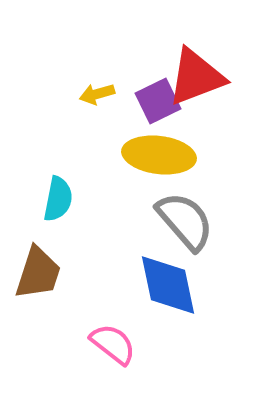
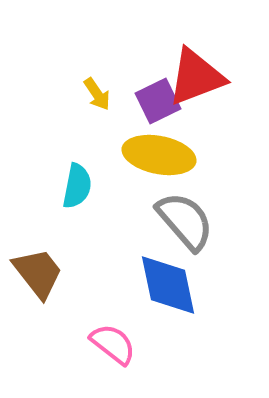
yellow arrow: rotated 108 degrees counterclockwise
yellow ellipse: rotated 4 degrees clockwise
cyan semicircle: moved 19 px right, 13 px up
brown trapezoid: rotated 56 degrees counterclockwise
